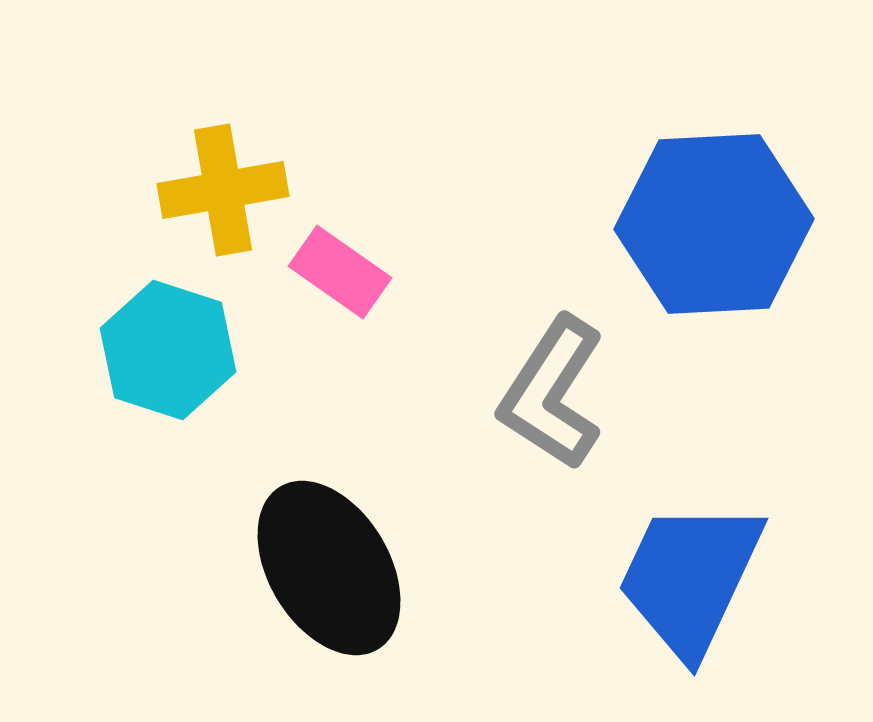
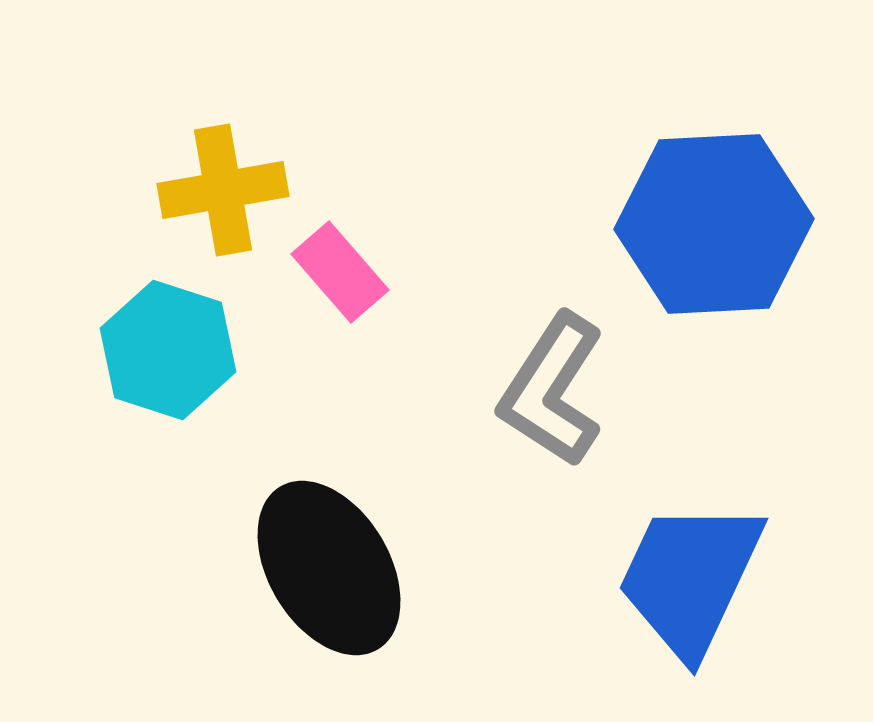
pink rectangle: rotated 14 degrees clockwise
gray L-shape: moved 3 px up
